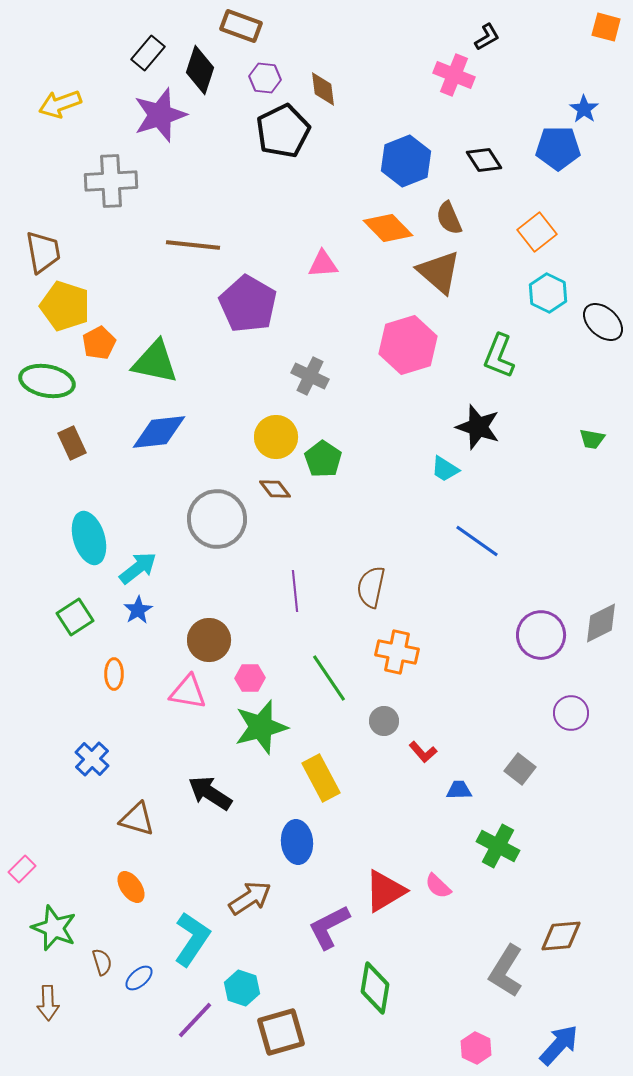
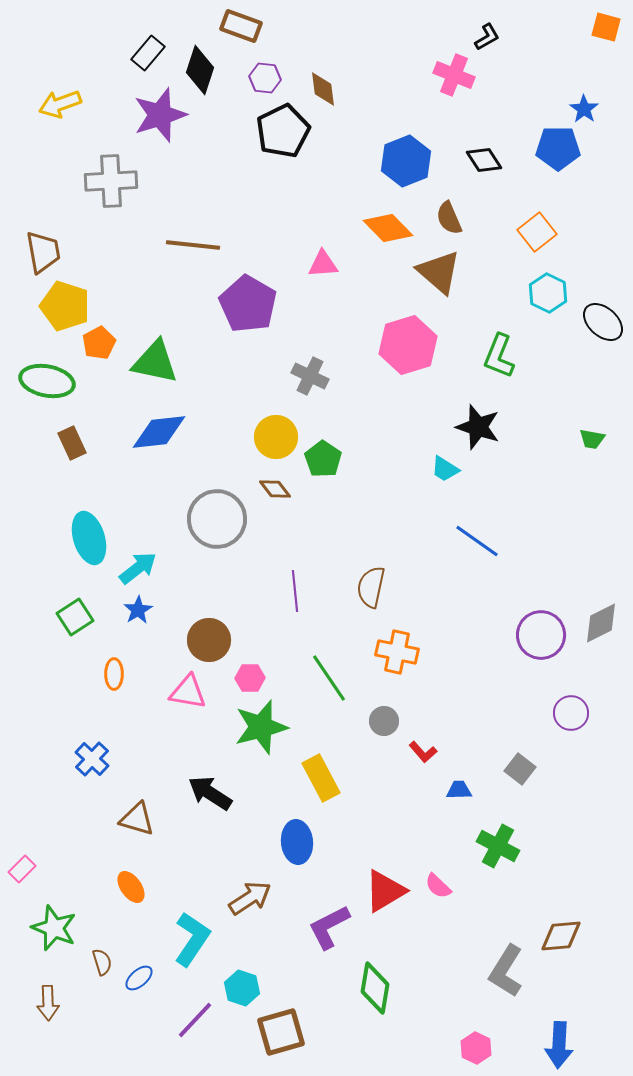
blue arrow at (559, 1045): rotated 141 degrees clockwise
